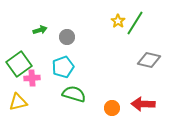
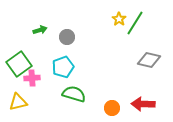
yellow star: moved 1 px right, 2 px up
